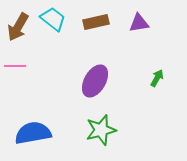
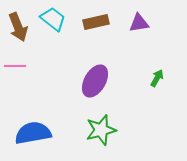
brown arrow: rotated 52 degrees counterclockwise
